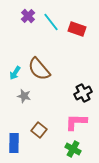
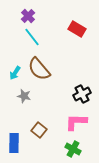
cyan line: moved 19 px left, 15 px down
red rectangle: rotated 12 degrees clockwise
black cross: moved 1 px left, 1 px down
